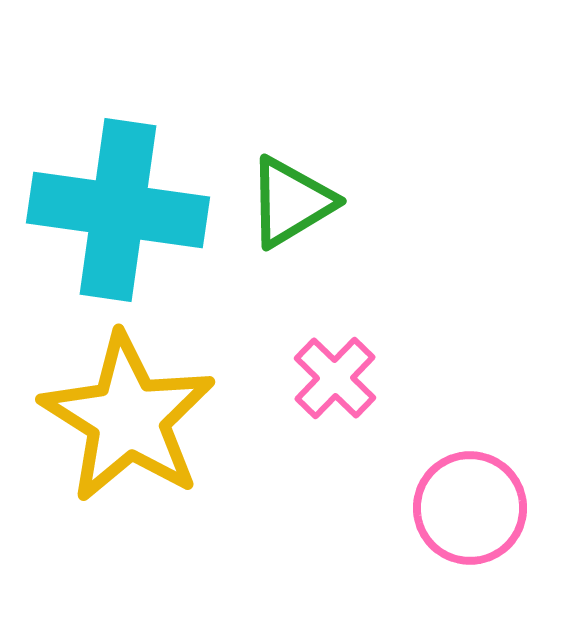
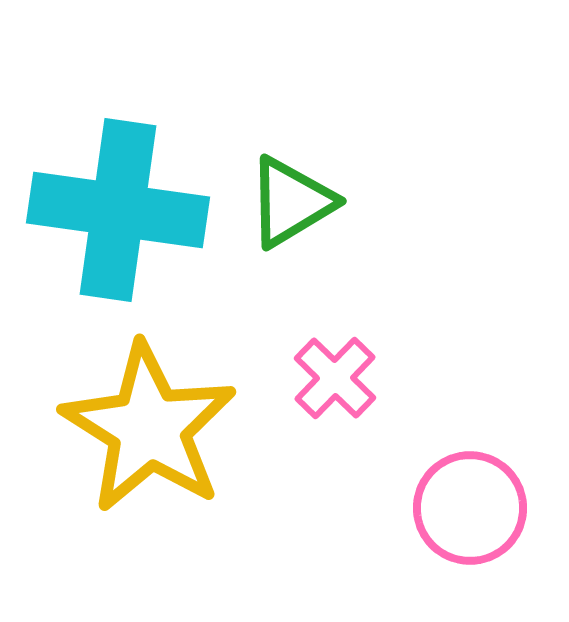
yellow star: moved 21 px right, 10 px down
